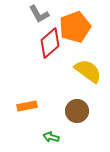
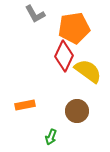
gray L-shape: moved 4 px left
orange pentagon: moved 1 px left, 1 px down; rotated 12 degrees clockwise
red diamond: moved 14 px right, 13 px down; rotated 24 degrees counterclockwise
orange rectangle: moved 2 px left, 1 px up
green arrow: rotated 84 degrees counterclockwise
